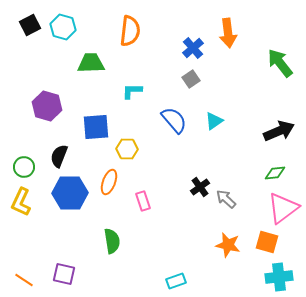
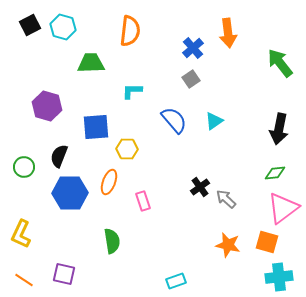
black arrow: moved 2 px up; rotated 124 degrees clockwise
yellow L-shape: moved 32 px down
